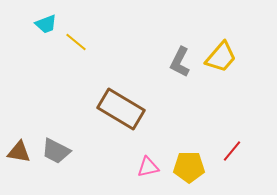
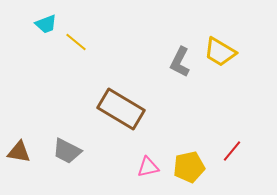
yellow trapezoid: moved 1 px left, 5 px up; rotated 80 degrees clockwise
gray trapezoid: moved 11 px right
yellow pentagon: rotated 12 degrees counterclockwise
